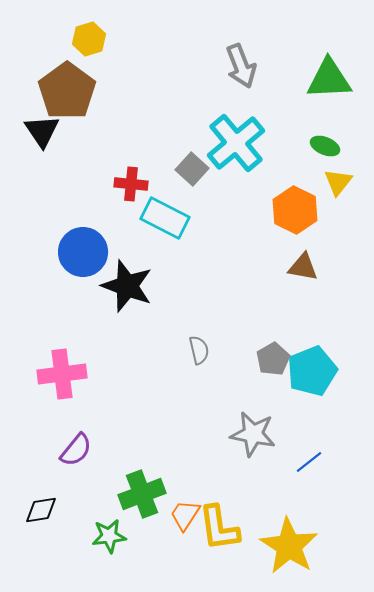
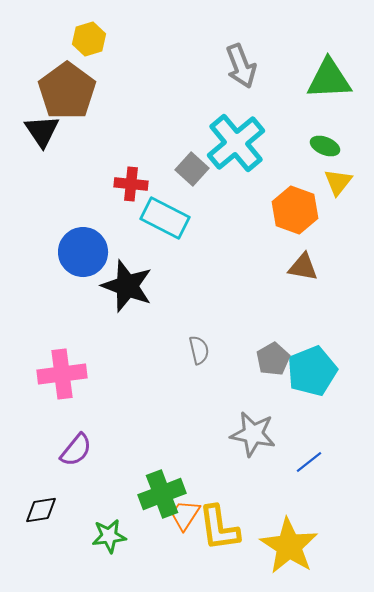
orange hexagon: rotated 6 degrees counterclockwise
green cross: moved 20 px right
